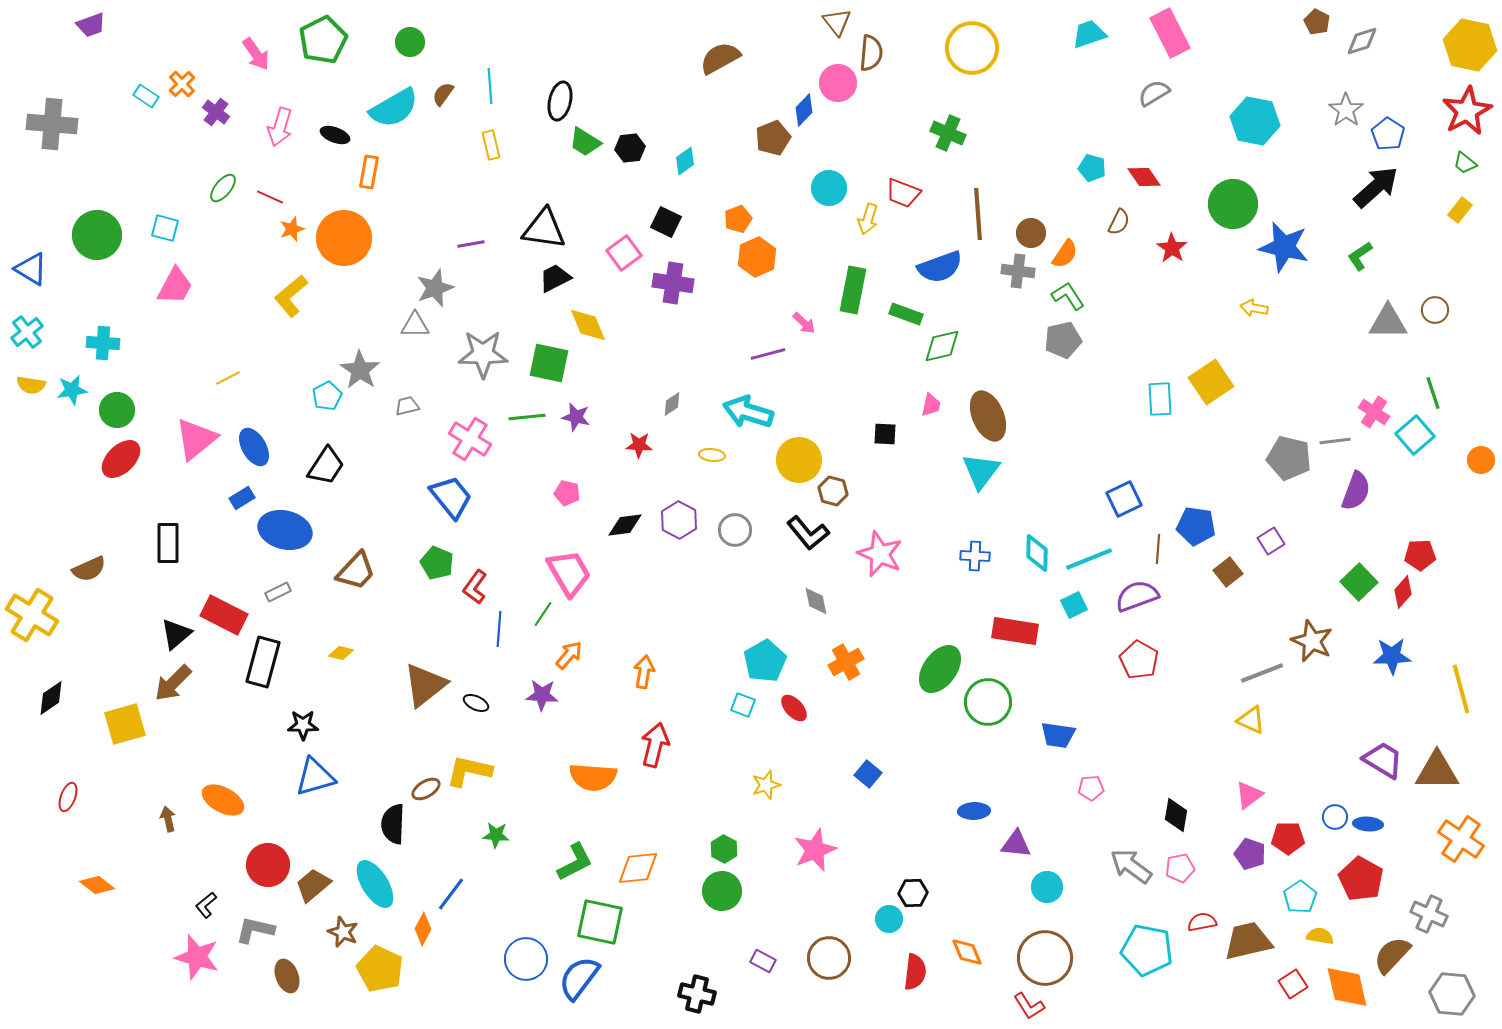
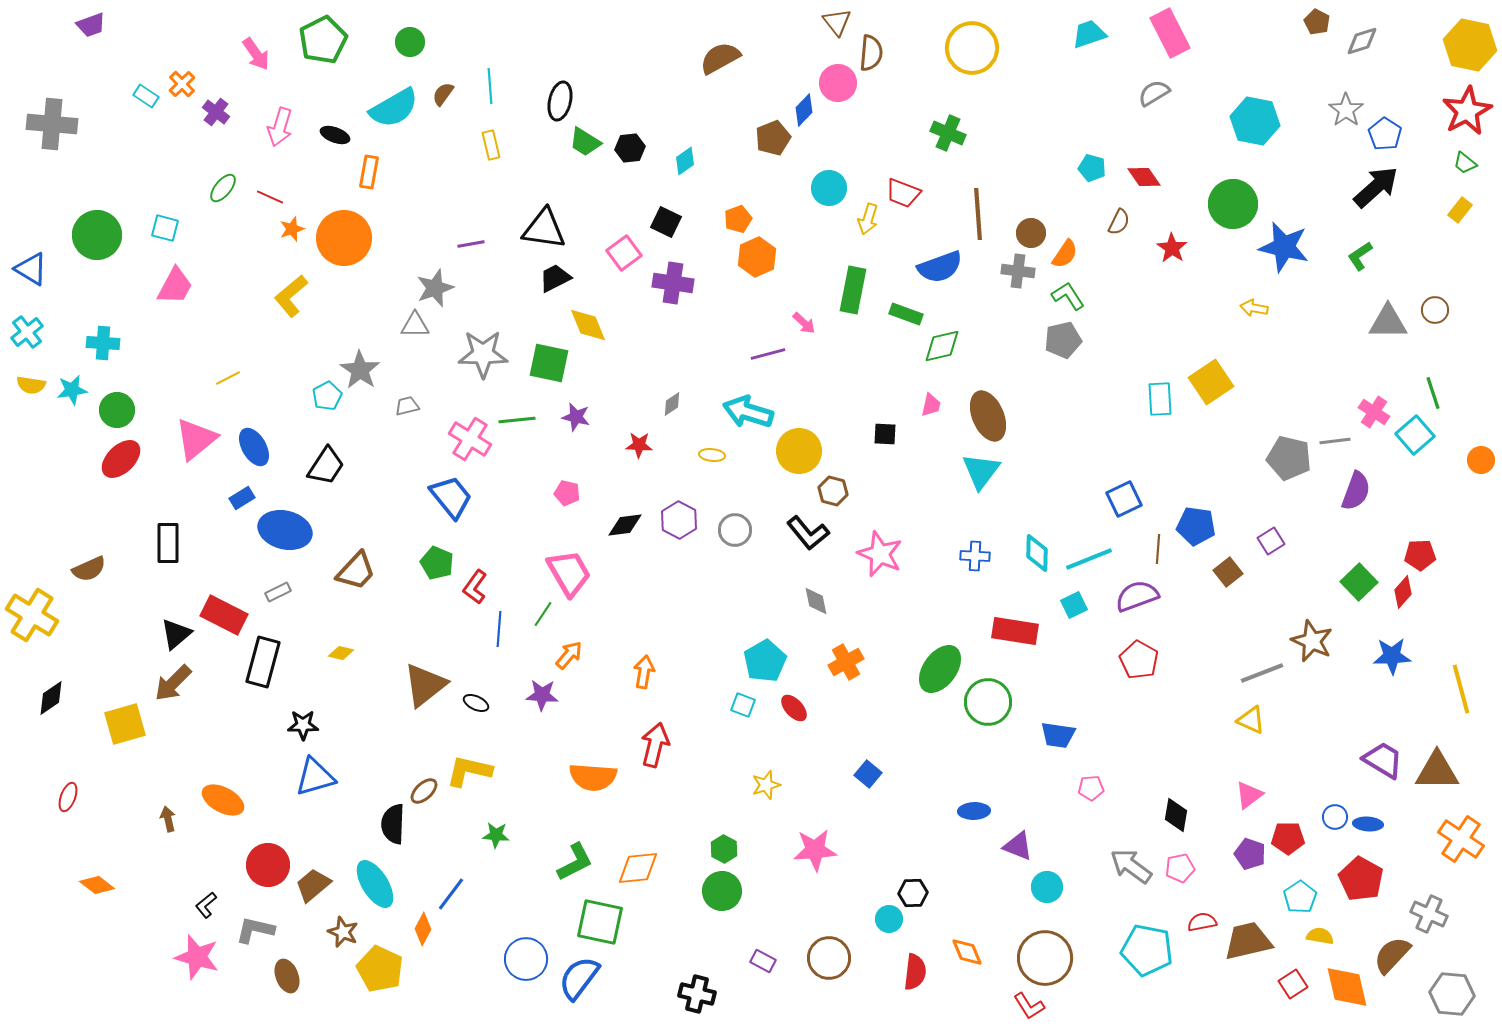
blue pentagon at (1388, 134): moved 3 px left
green line at (527, 417): moved 10 px left, 3 px down
yellow circle at (799, 460): moved 9 px up
brown ellipse at (426, 789): moved 2 px left, 2 px down; rotated 12 degrees counterclockwise
purple triangle at (1016, 844): moved 2 px right, 2 px down; rotated 16 degrees clockwise
pink star at (815, 850): rotated 18 degrees clockwise
